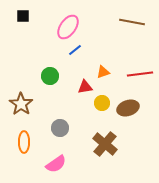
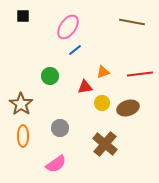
orange ellipse: moved 1 px left, 6 px up
